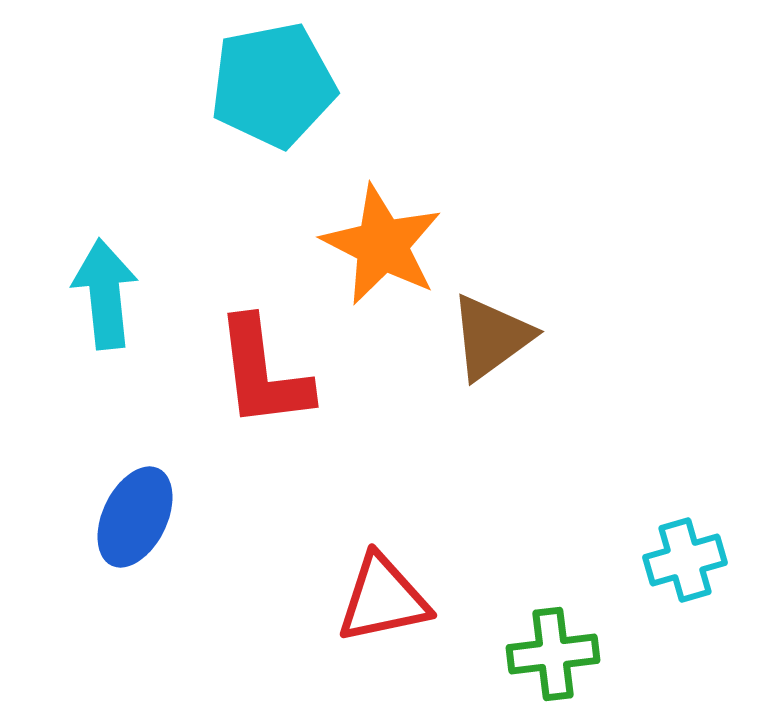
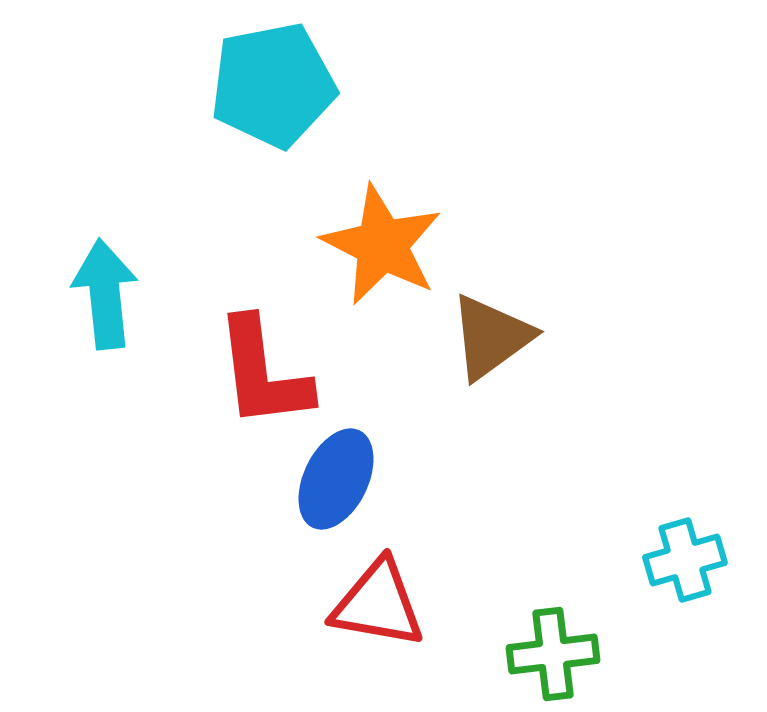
blue ellipse: moved 201 px right, 38 px up
red triangle: moved 5 px left, 5 px down; rotated 22 degrees clockwise
